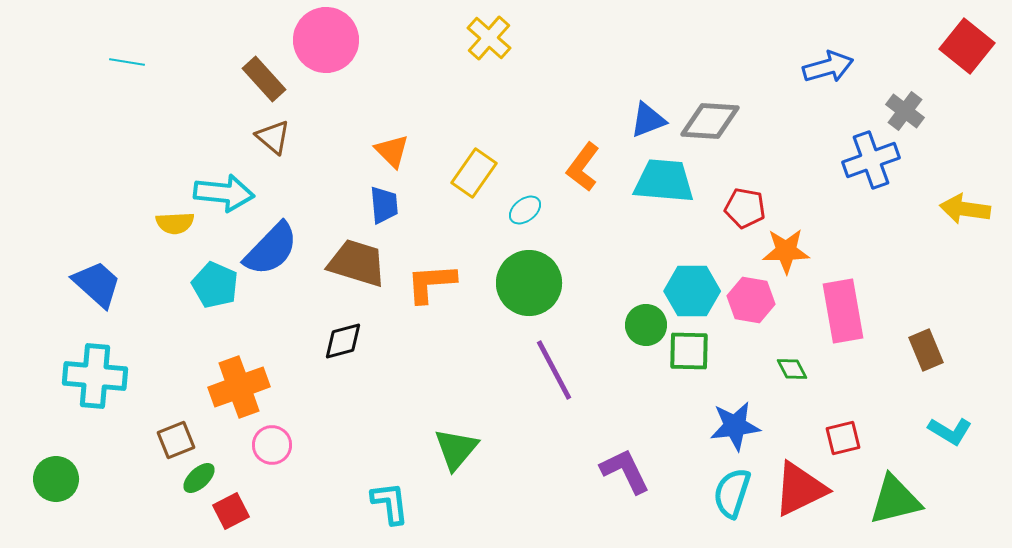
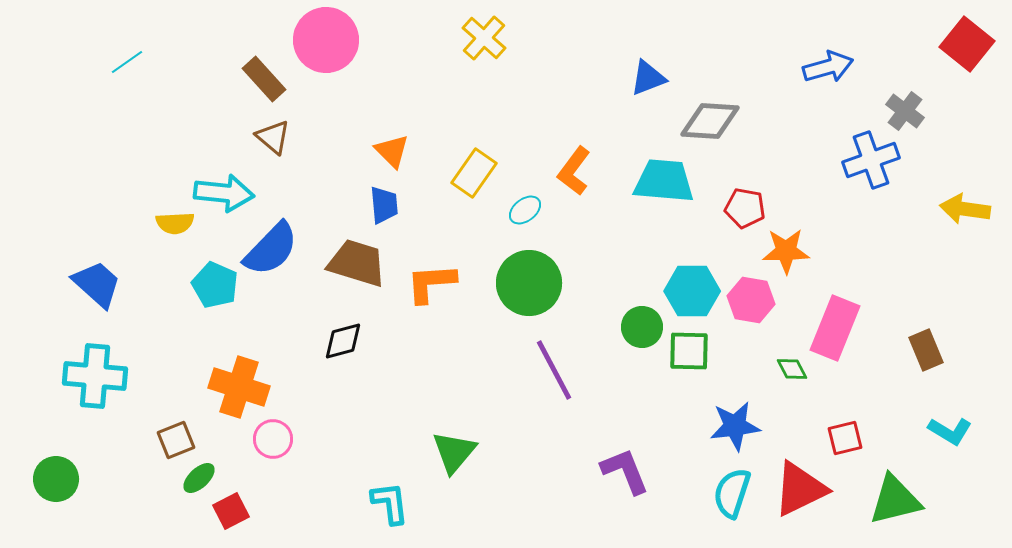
yellow cross at (489, 38): moved 5 px left
red square at (967, 46): moved 2 px up
cyan line at (127, 62): rotated 44 degrees counterclockwise
blue triangle at (648, 120): moved 42 px up
orange L-shape at (583, 167): moved 9 px left, 4 px down
pink rectangle at (843, 311): moved 8 px left, 17 px down; rotated 32 degrees clockwise
green circle at (646, 325): moved 4 px left, 2 px down
orange cross at (239, 387): rotated 38 degrees clockwise
red square at (843, 438): moved 2 px right
pink circle at (272, 445): moved 1 px right, 6 px up
green triangle at (456, 449): moved 2 px left, 3 px down
purple L-shape at (625, 471): rotated 4 degrees clockwise
